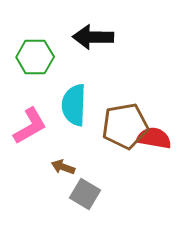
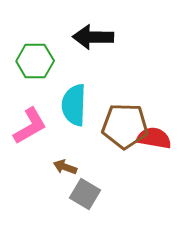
green hexagon: moved 4 px down
brown pentagon: rotated 12 degrees clockwise
brown arrow: moved 2 px right
